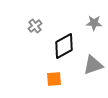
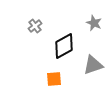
gray star: rotated 21 degrees clockwise
